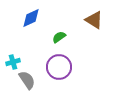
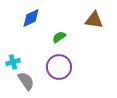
brown triangle: rotated 24 degrees counterclockwise
gray semicircle: moved 1 px left, 1 px down
